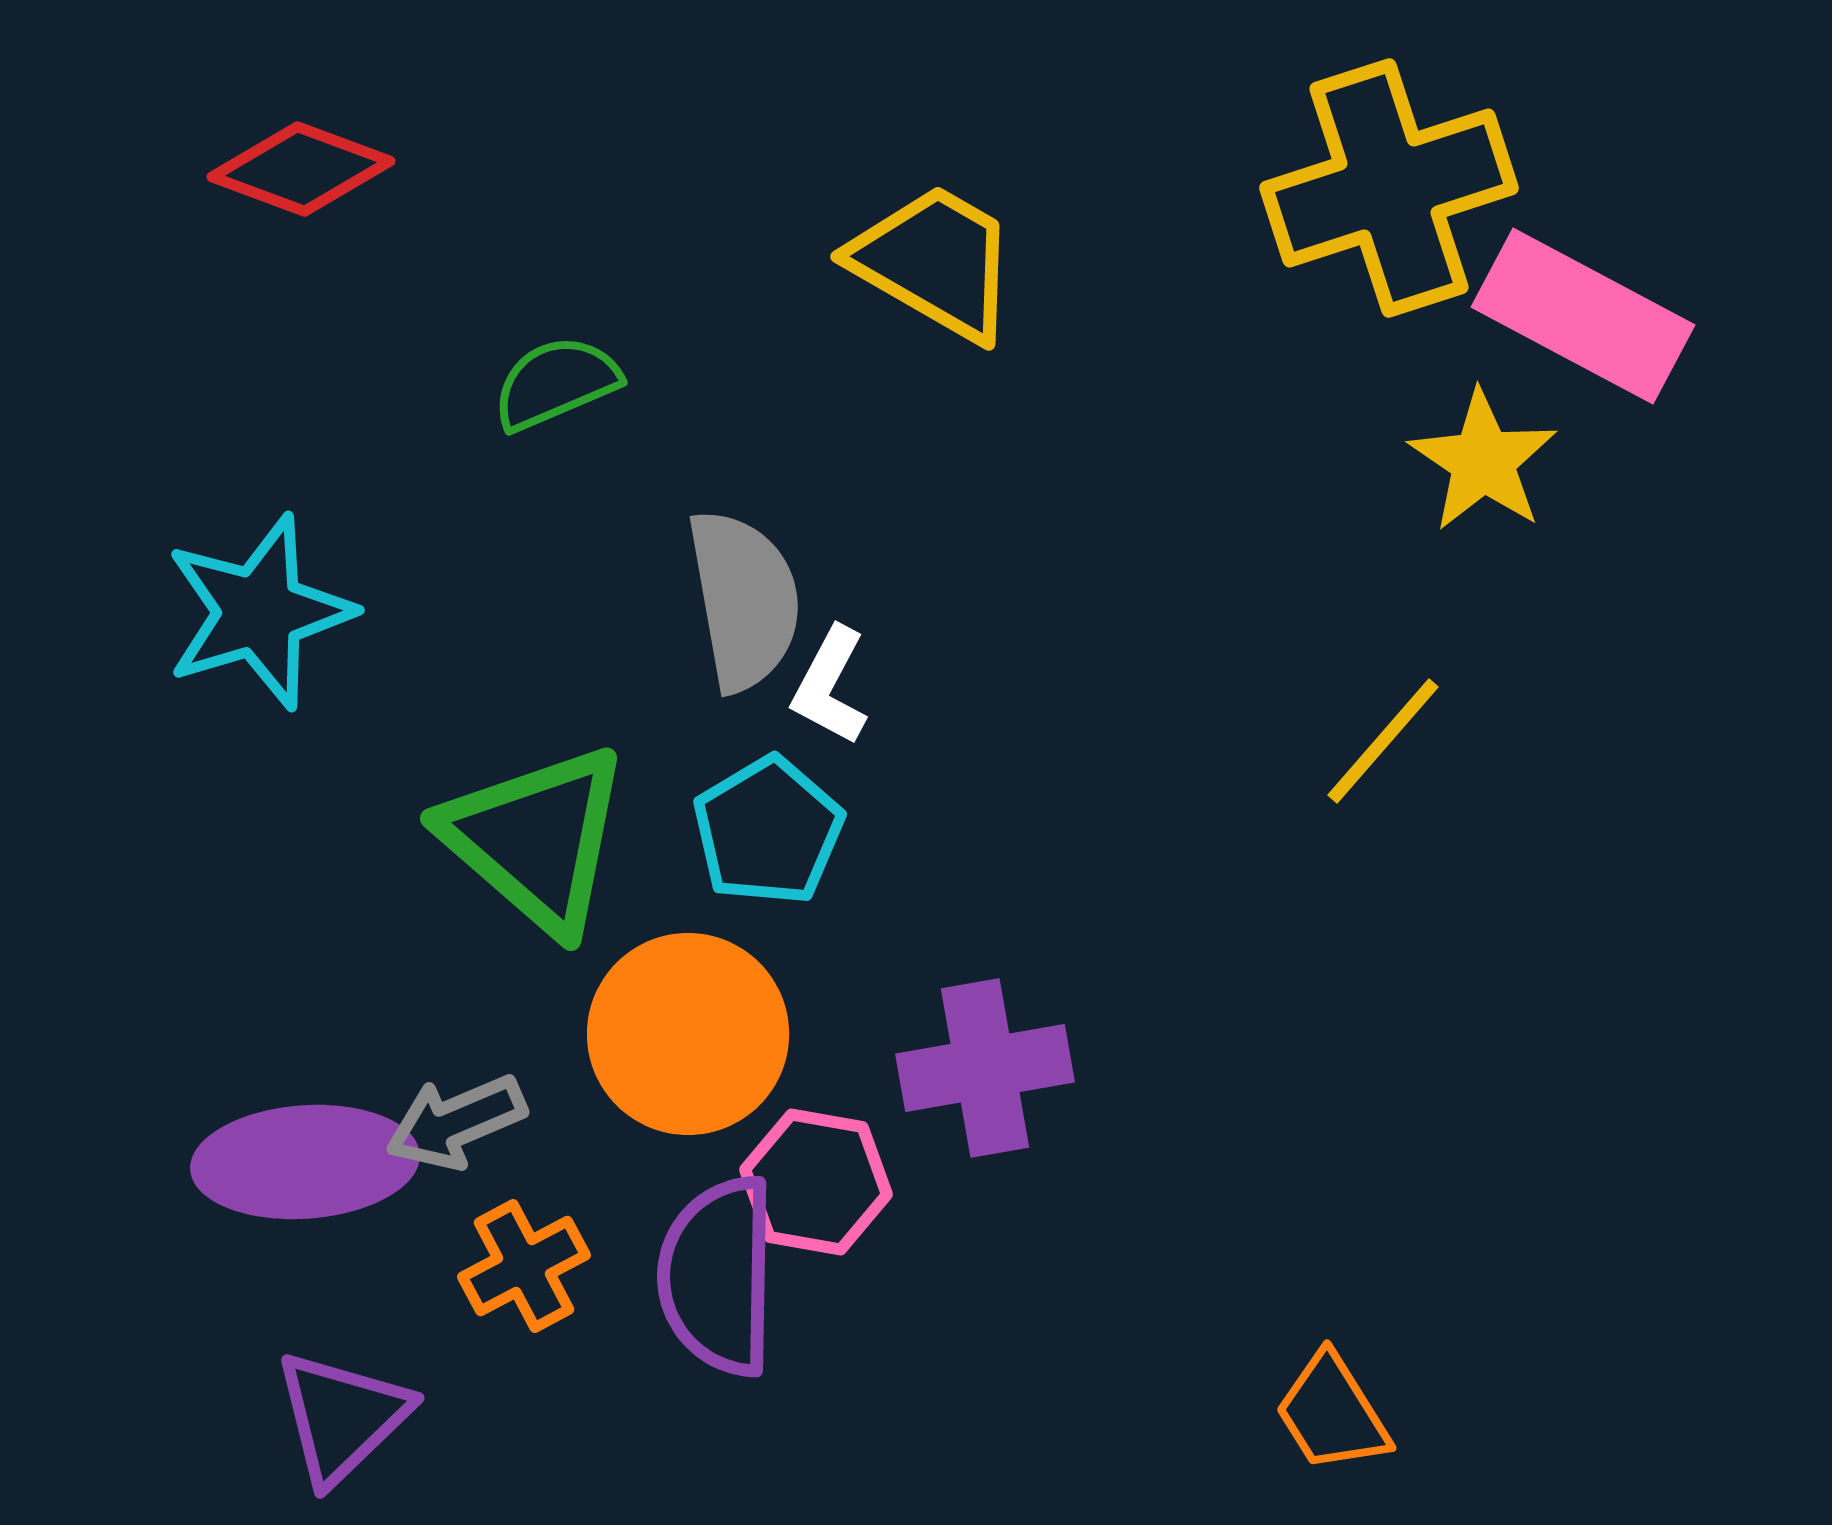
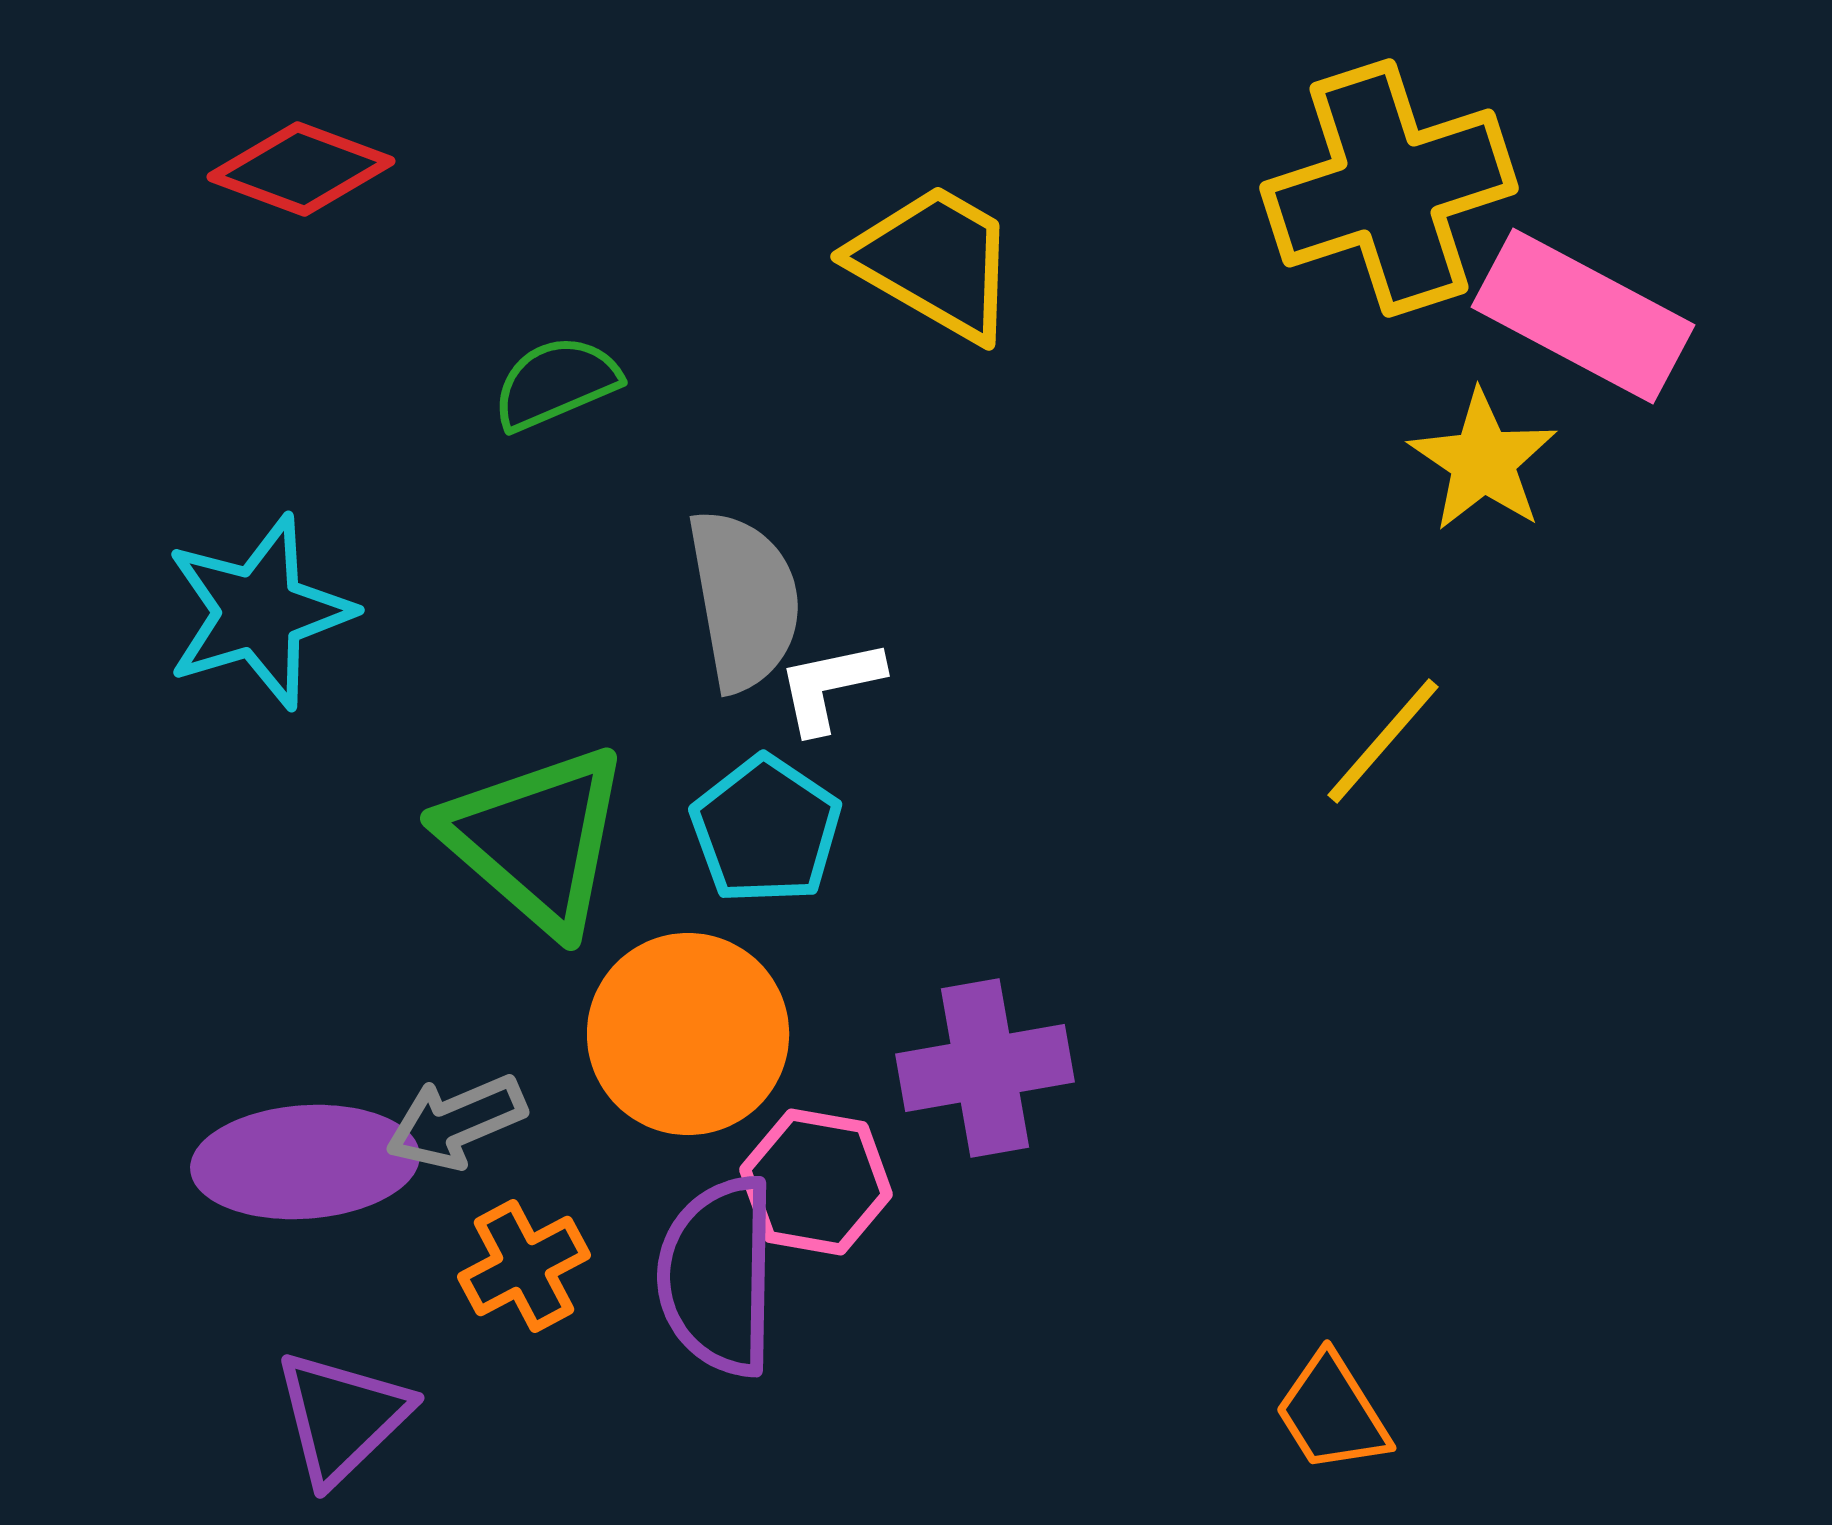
white L-shape: rotated 50 degrees clockwise
cyan pentagon: moved 2 px left, 1 px up; rotated 7 degrees counterclockwise
